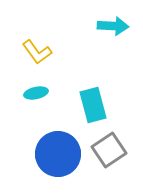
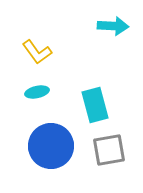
cyan ellipse: moved 1 px right, 1 px up
cyan rectangle: moved 2 px right
gray square: rotated 24 degrees clockwise
blue circle: moved 7 px left, 8 px up
